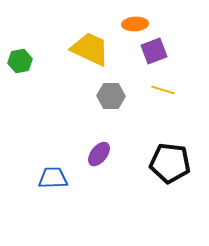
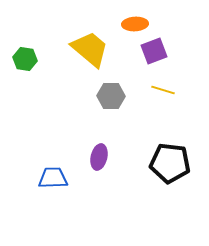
yellow trapezoid: rotated 15 degrees clockwise
green hexagon: moved 5 px right, 2 px up; rotated 20 degrees clockwise
purple ellipse: moved 3 px down; rotated 25 degrees counterclockwise
